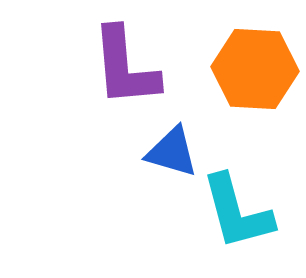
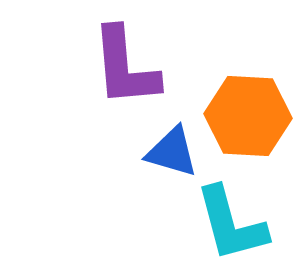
orange hexagon: moved 7 px left, 47 px down
cyan L-shape: moved 6 px left, 12 px down
